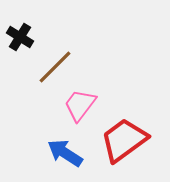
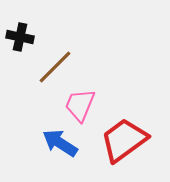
black cross: rotated 20 degrees counterclockwise
pink trapezoid: rotated 15 degrees counterclockwise
blue arrow: moved 5 px left, 10 px up
